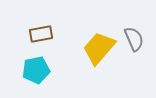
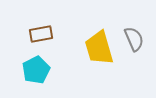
yellow trapezoid: rotated 57 degrees counterclockwise
cyan pentagon: rotated 16 degrees counterclockwise
